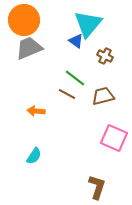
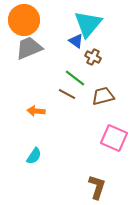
brown cross: moved 12 px left, 1 px down
